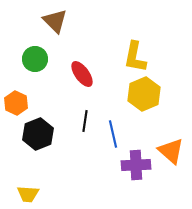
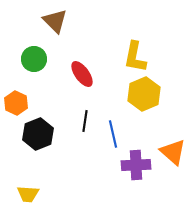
green circle: moved 1 px left
orange triangle: moved 2 px right, 1 px down
